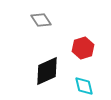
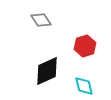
red hexagon: moved 2 px right, 2 px up
